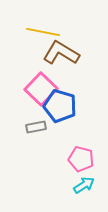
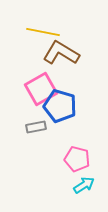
pink square: rotated 16 degrees clockwise
pink pentagon: moved 4 px left
